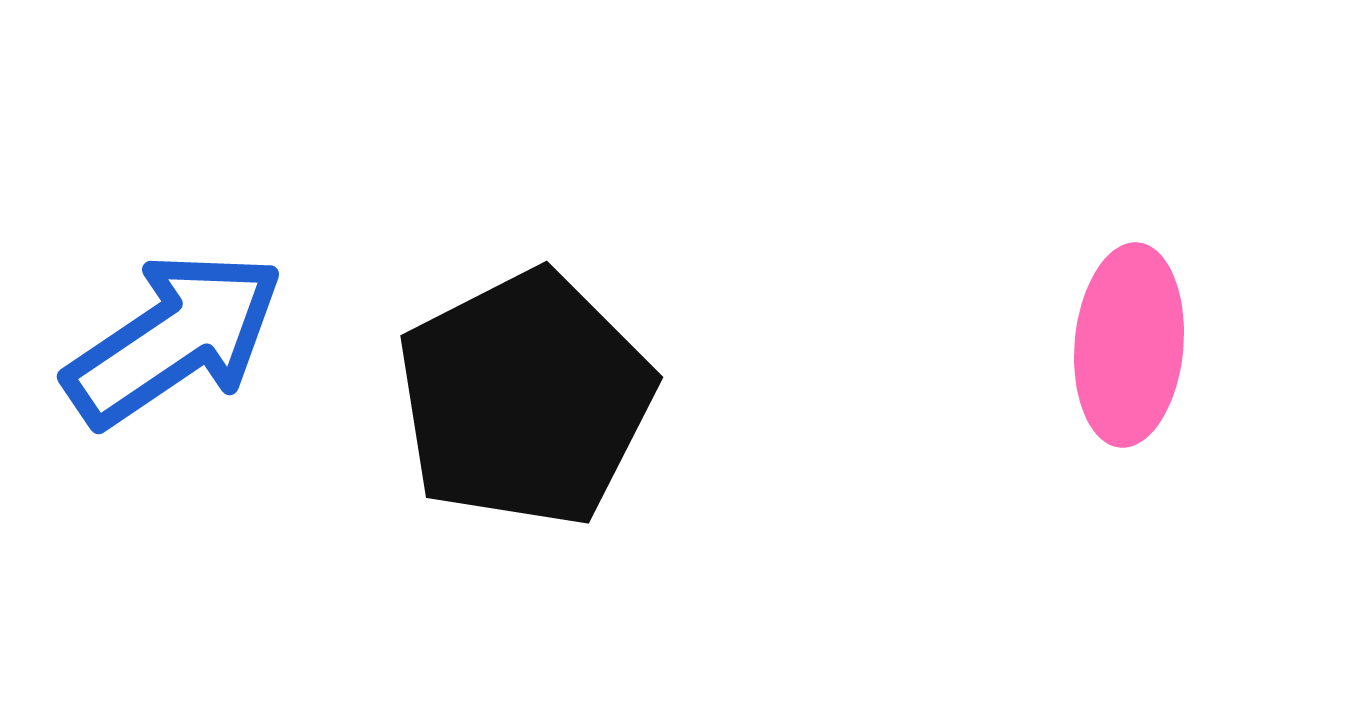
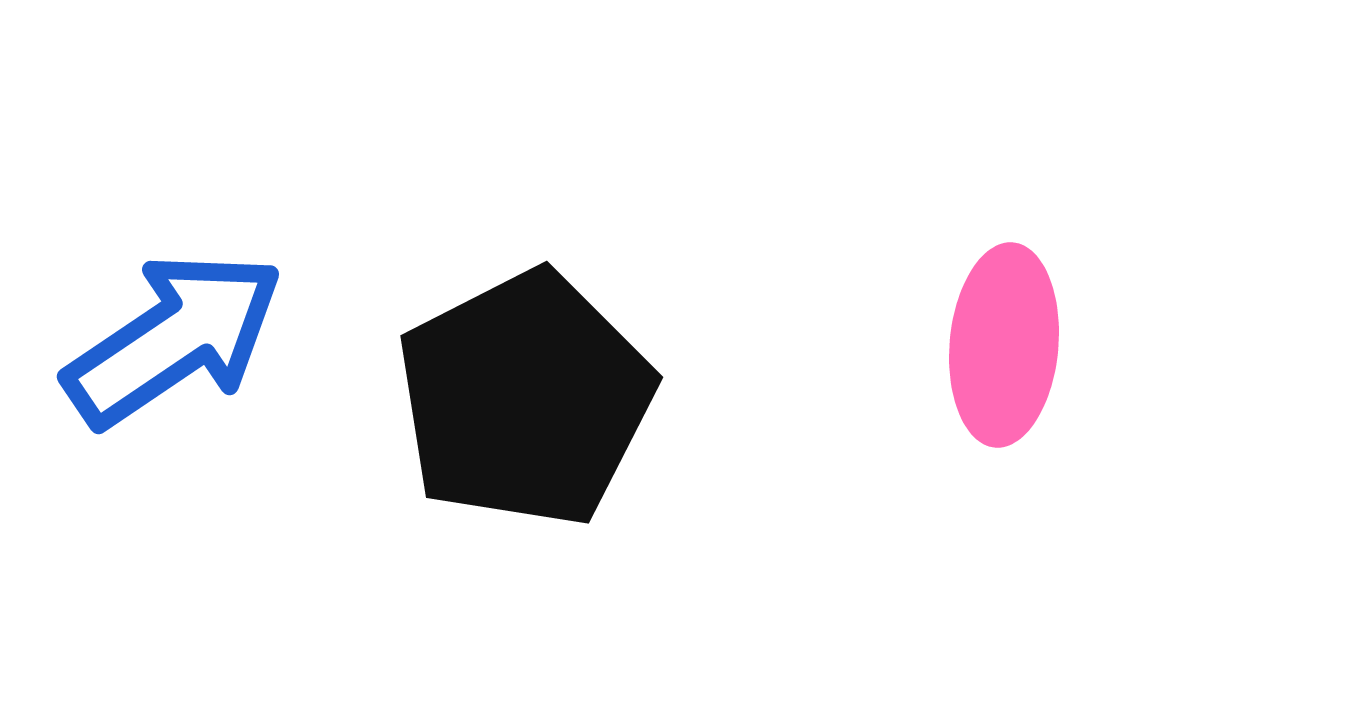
pink ellipse: moved 125 px left
